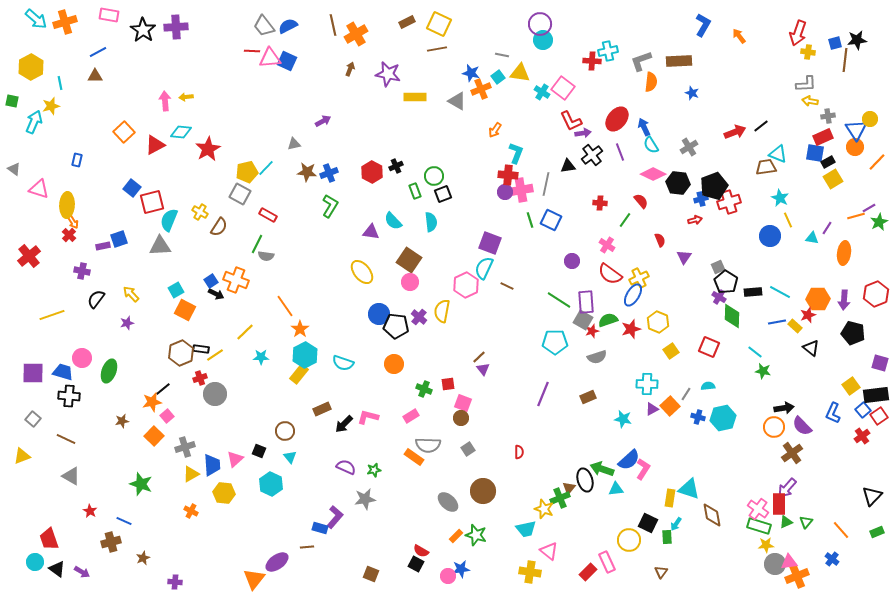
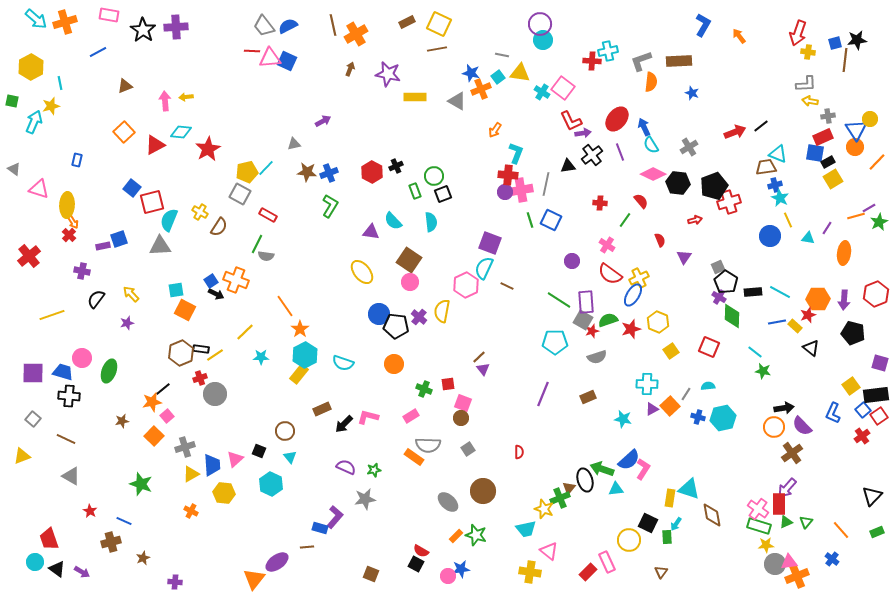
brown triangle at (95, 76): moved 30 px right, 10 px down; rotated 21 degrees counterclockwise
blue cross at (701, 199): moved 74 px right, 14 px up
cyan triangle at (812, 238): moved 4 px left
cyan square at (176, 290): rotated 21 degrees clockwise
